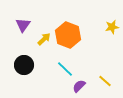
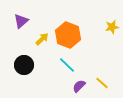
purple triangle: moved 2 px left, 4 px up; rotated 14 degrees clockwise
yellow arrow: moved 2 px left
cyan line: moved 2 px right, 4 px up
yellow line: moved 3 px left, 2 px down
